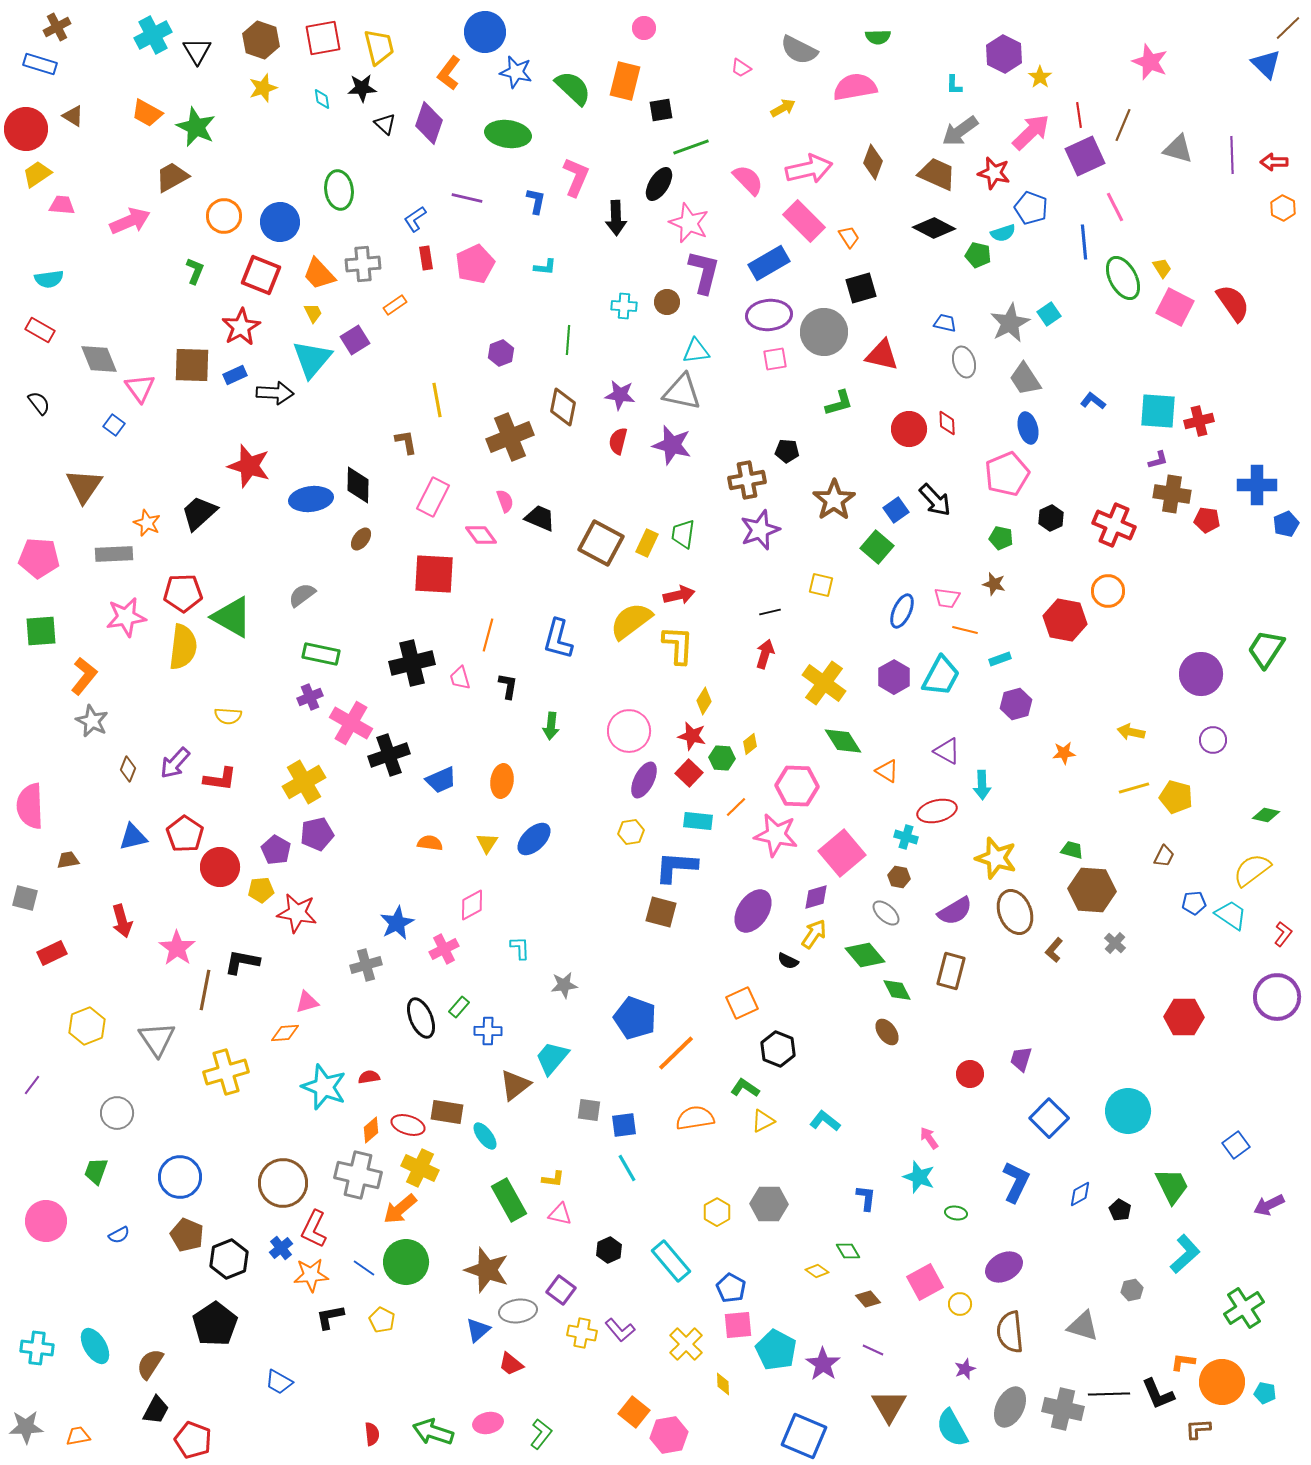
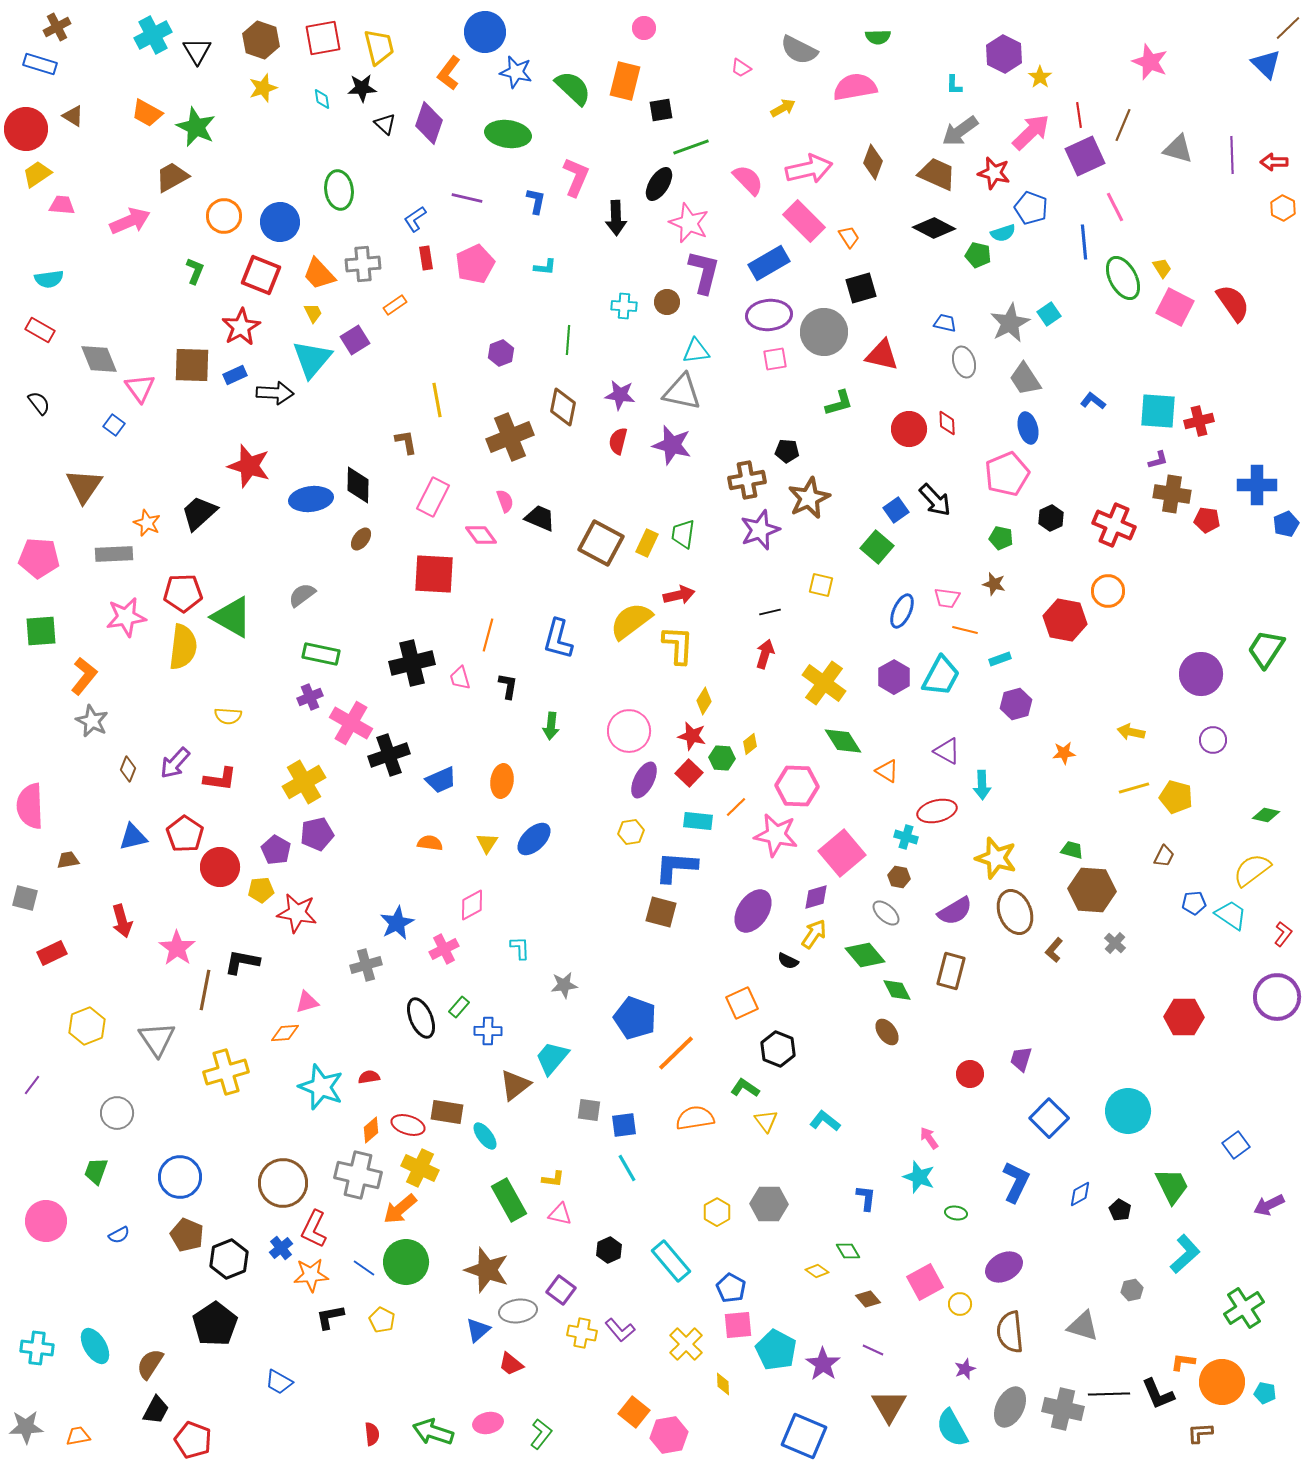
brown star at (834, 500): moved 25 px left, 2 px up; rotated 9 degrees clockwise
cyan star at (324, 1087): moved 3 px left
yellow triangle at (763, 1121): moved 3 px right; rotated 40 degrees counterclockwise
brown L-shape at (1198, 1429): moved 2 px right, 4 px down
